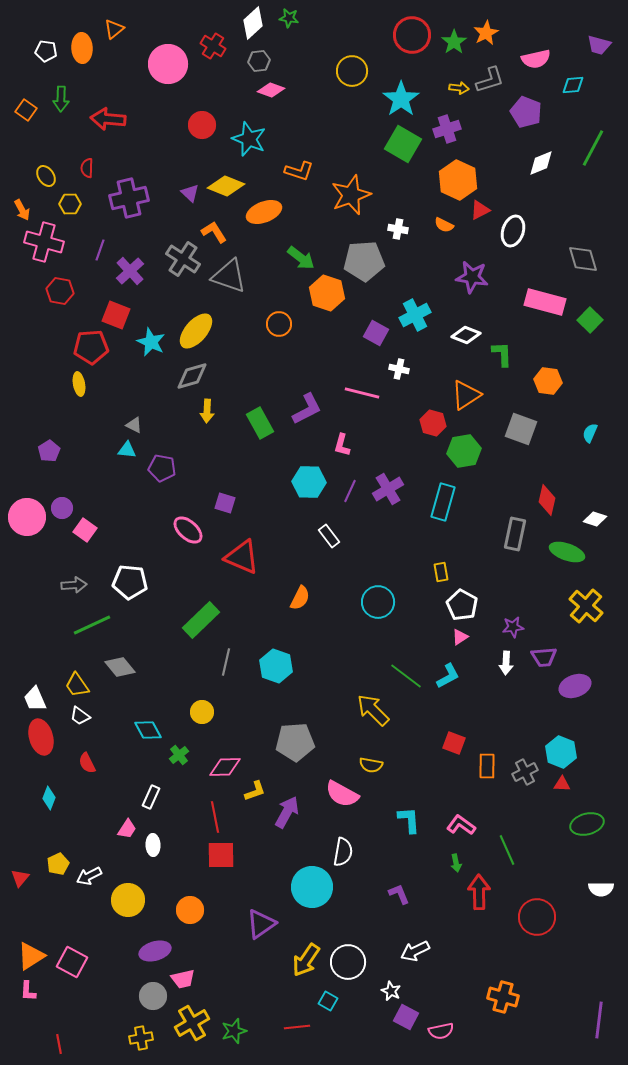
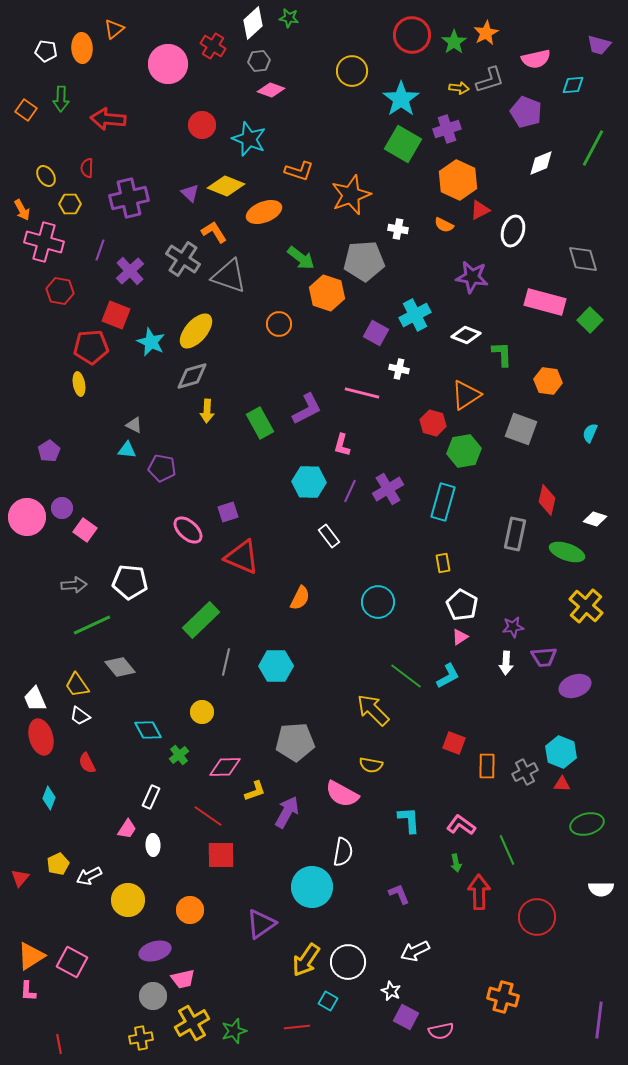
purple square at (225, 503): moved 3 px right, 9 px down; rotated 35 degrees counterclockwise
yellow rectangle at (441, 572): moved 2 px right, 9 px up
cyan hexagon at (276, 666): rotated 20 degrees counterclockwise
red line at (215, 817): moved 7 px left, 1 px up; rotated 44 degrees counterclockwise
